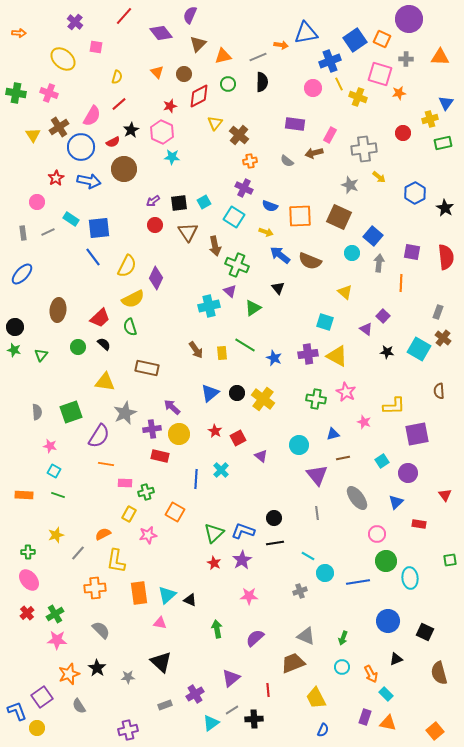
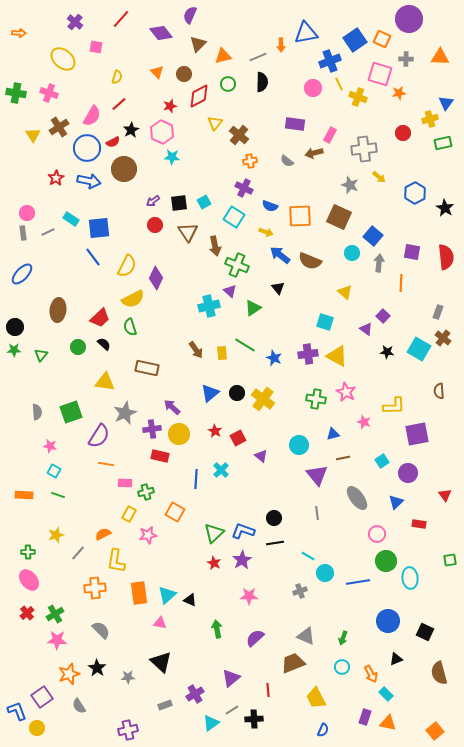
red line at (124, 16): moved 3 px left, 3 px down
orange arrow at (281, 45): rotated 80 degrees clockwise
blue circle at (81, 147): moved 6 px right, 1 px down
pink circle at (37, 202): moved 10 px left, 11 px down
green star at (14, 350): rotated 16 degrees counterclockwise
